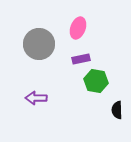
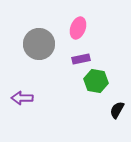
purple arrow: moved 14 px left
black semicircle: rotated 30 degrees clockwise
